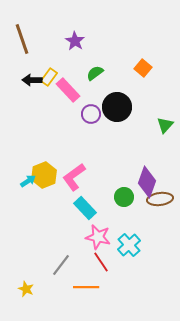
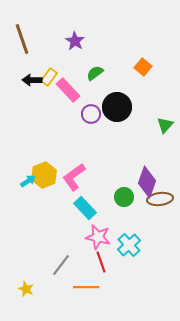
orange square: moved 1 px up
red line: rotated 15 degrees clockwise
